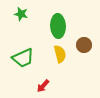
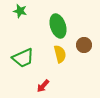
green star: moved 1 px left, 3 px up
green ellipse: rotated 15 degrees counterclockwise
